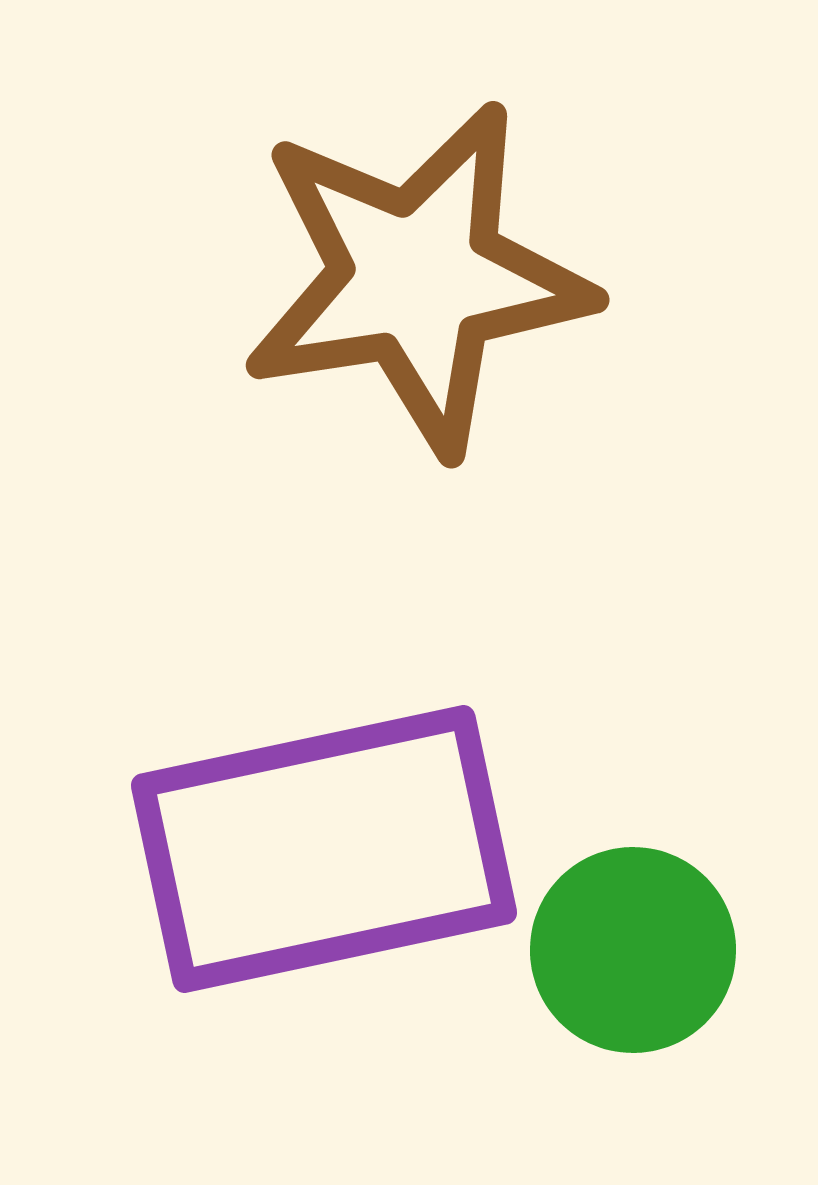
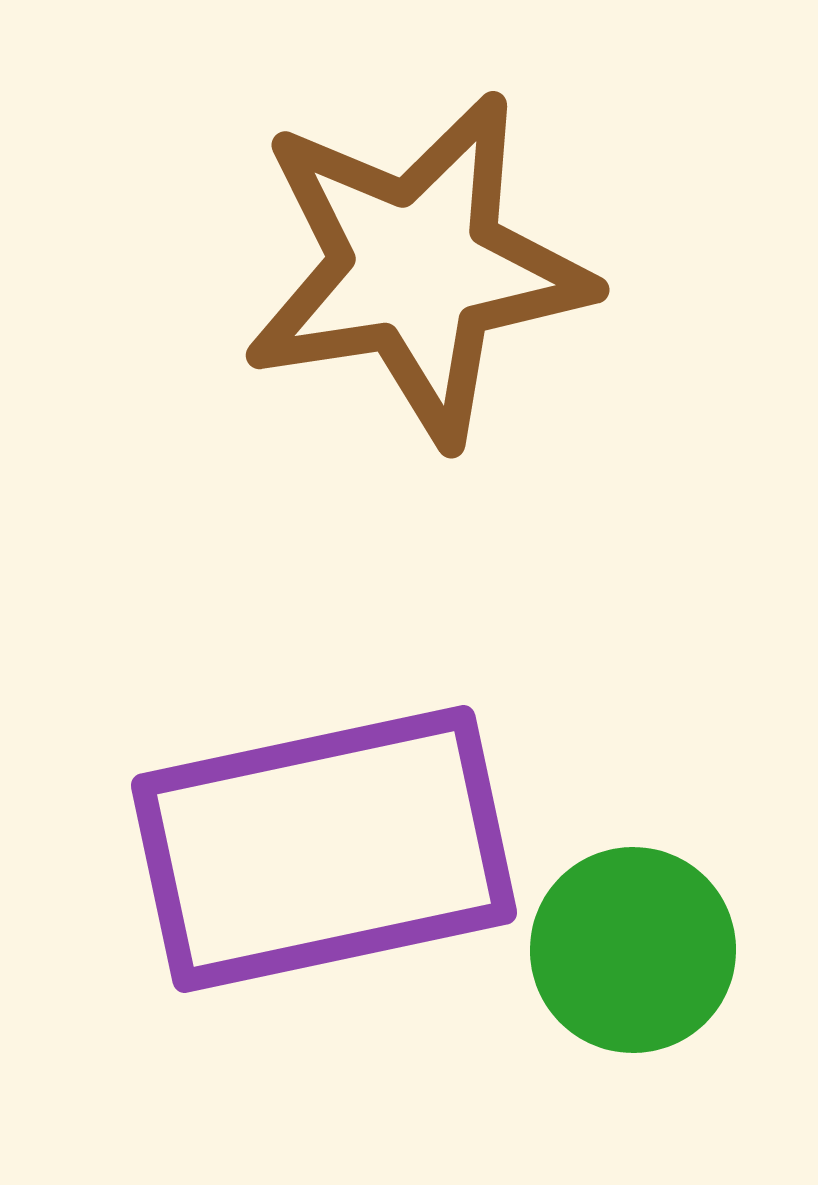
brown star: moved 10 px up
